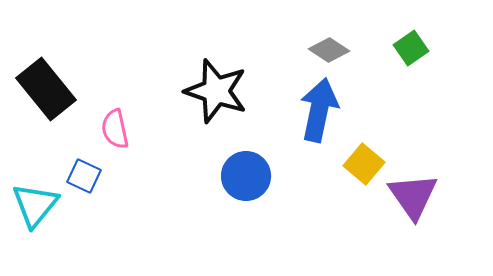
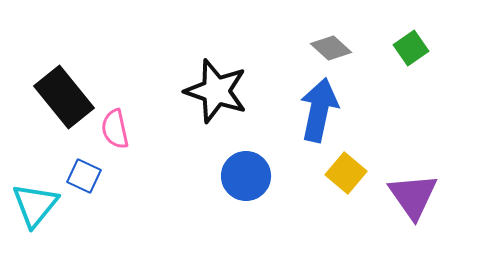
gray diamond: moved 2 px right, 2 px up; rotated 9 degrees clockwise
black rectangle: moved 18 px right, 8 px down
yellow square: moved 18 px left, 9 px down
